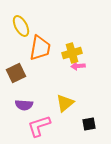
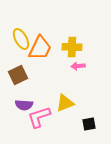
yellow ellipse: moved 13 px down
orange trapezoid: rotated 16 degrees clockwise
yellow cross: moved 6 px up; rotated 18 degrees clockwise
brown square: moved 2 px right, 2 px down
yellow triangle: rotated 18 degrees clockwise
pink L-shape: moved 9 px up
